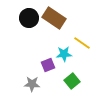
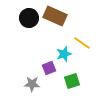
brown rectangle: moved 1 px right, 2 px up; rotated 10 degrees counterclockwise
cyan star: rotated 14 degrees counterclockwise
purple square: moved 1 px right, 3 px down
green square: rotated 21 degrees clockwise
